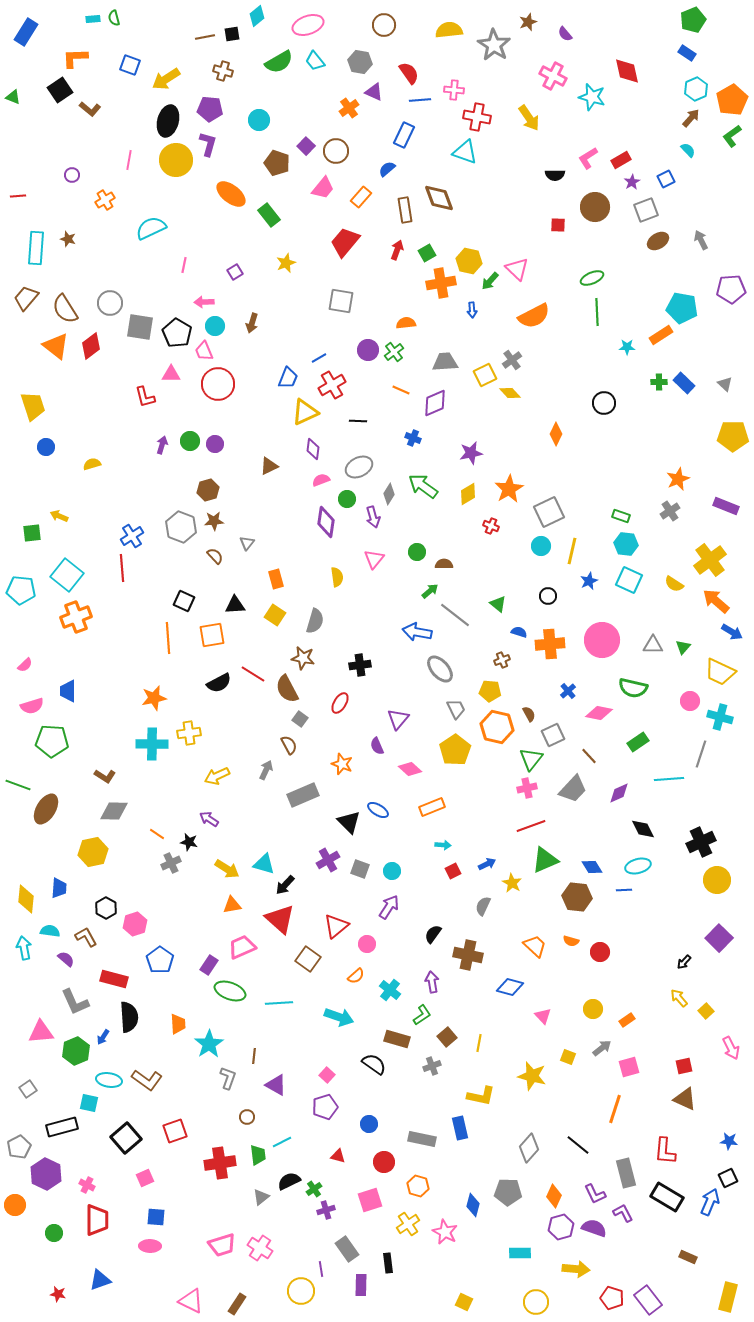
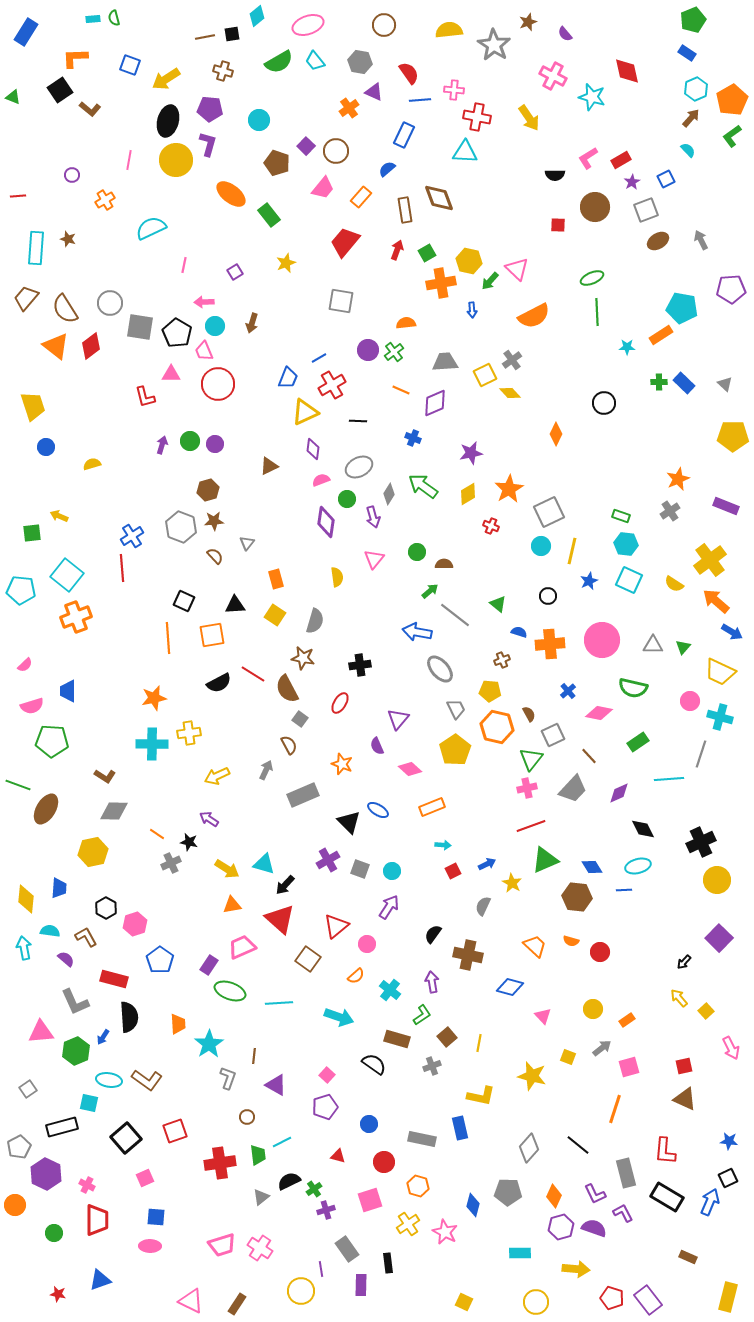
cyan triangle at (465, 152): rotated 16 degrees counterclockwise
